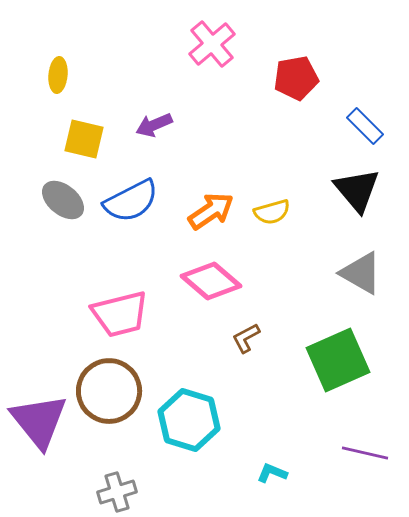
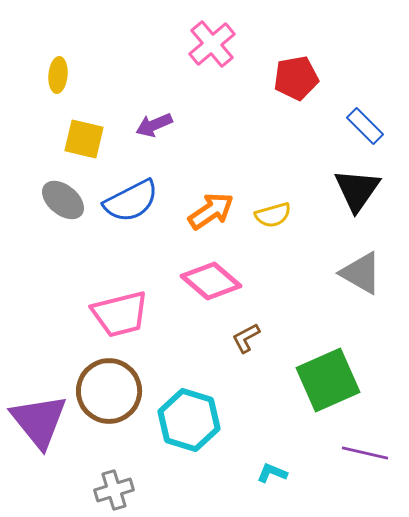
black triangle: rotated 15 degrees clockwise
yellow semicircle: moved 1 px right, 3 px down
green square: moved 10 px left, 20 px down
gray cross: moved 3 px left, 2 px up
